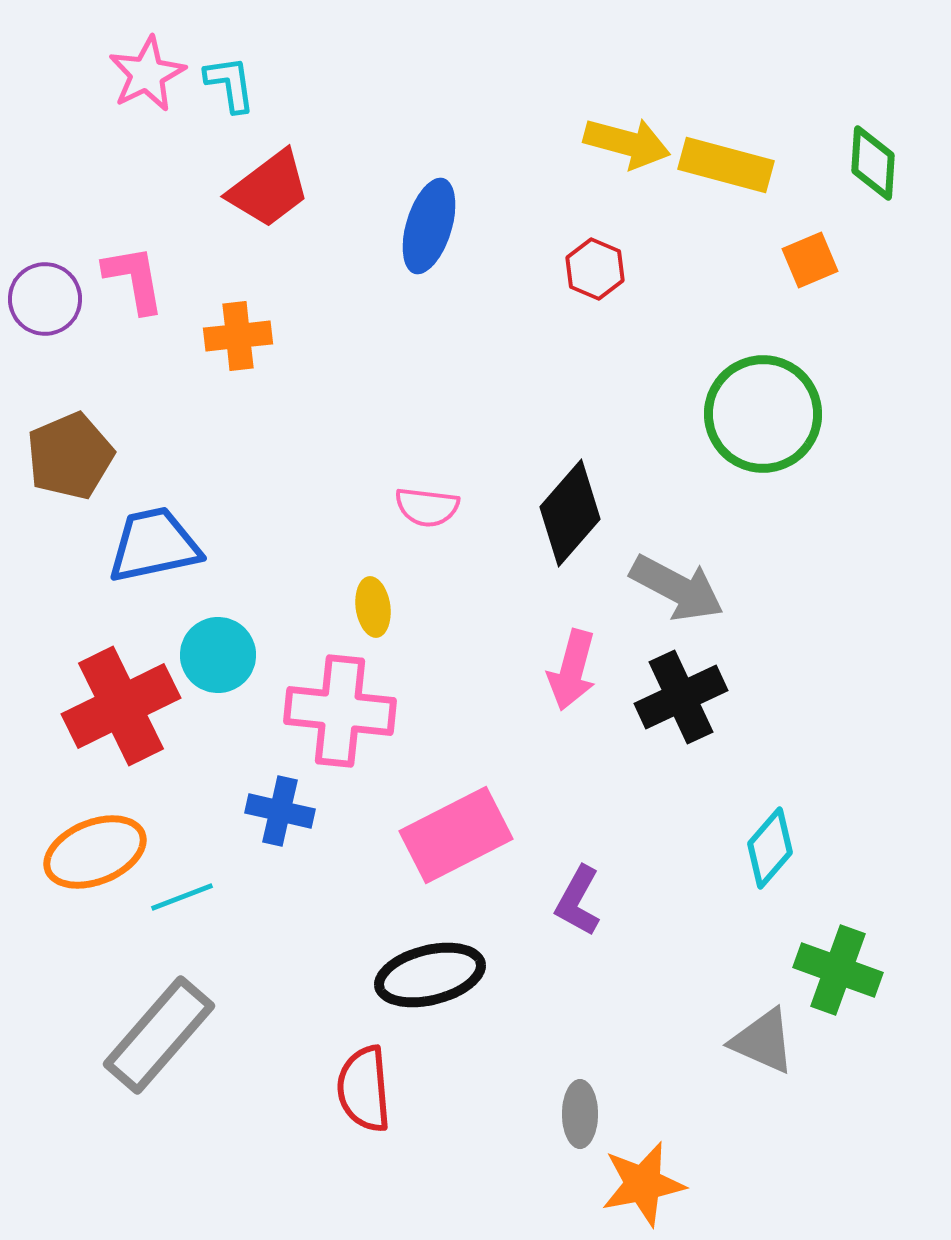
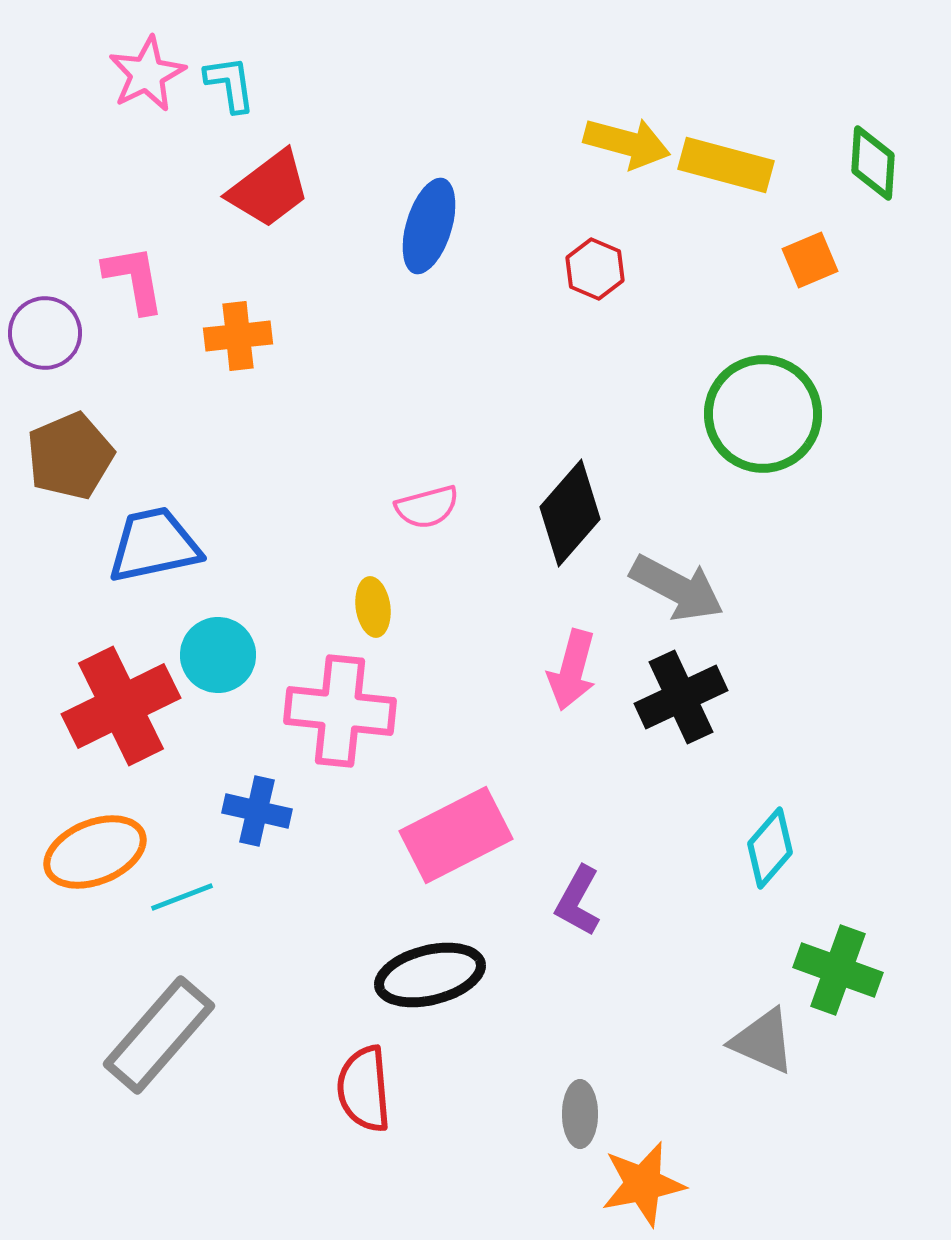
purple circle: moved 34 px down
pink semicircle: rotated 22 degrees counterclockwise
blue cross: moved 23 px left
